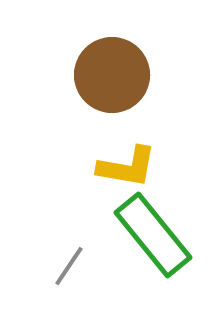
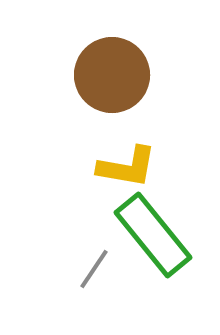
gray line: moved 25 px right, 3 px down
